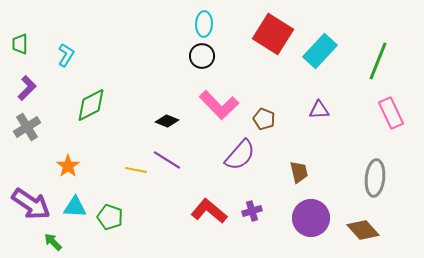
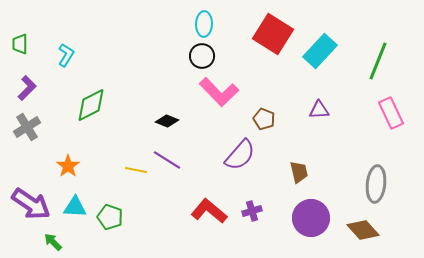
pink L-shape: moved 13 px up
gray ellipse: moved 1 px right, 6 px down
